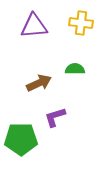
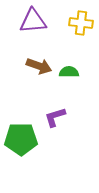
purple triangle: moved 1 px left, 5 px up
green semicircle: moved 6 px left, 3 px down
brown arrow: moved 17 px up; rotated 45 degrees clockwise
